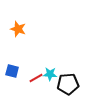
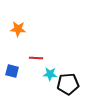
orange star: rotated 14 degrees counterclockwise
red line: moved 20 px up; rotated 32 degrees clockwise
